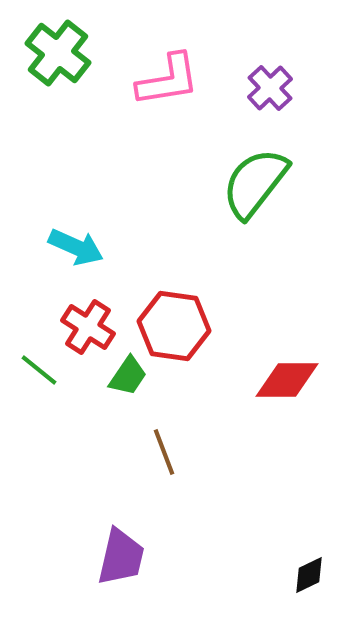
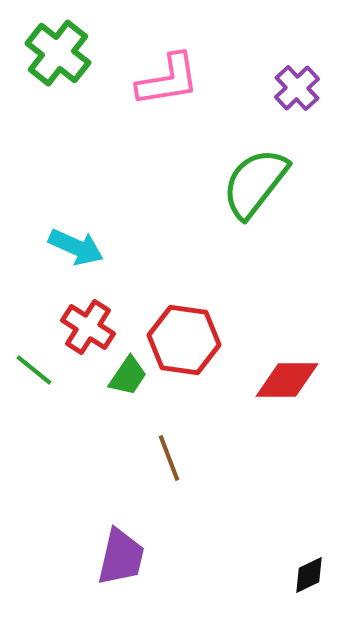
purple cross: moved 27 px right
red hexagon: moved 10 px right, 14 px down
green line: moved 5 px left
brown line: moved 5 px right, 6 px down
